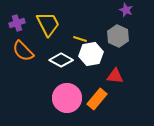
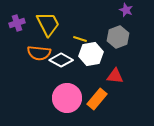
gray hexagon: moved 1 px down; rotated 15 degrees clockwise
orange semicircle: moved 16 px right, 2 px down; rotated 40 degrees counterclockwise
